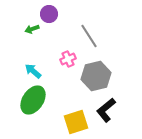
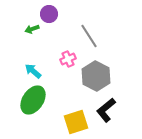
gray hexagon: rotated 20 degrees counterclockwise
